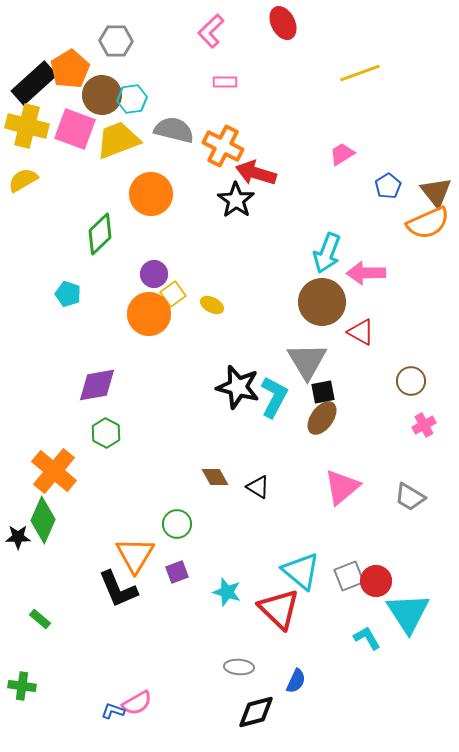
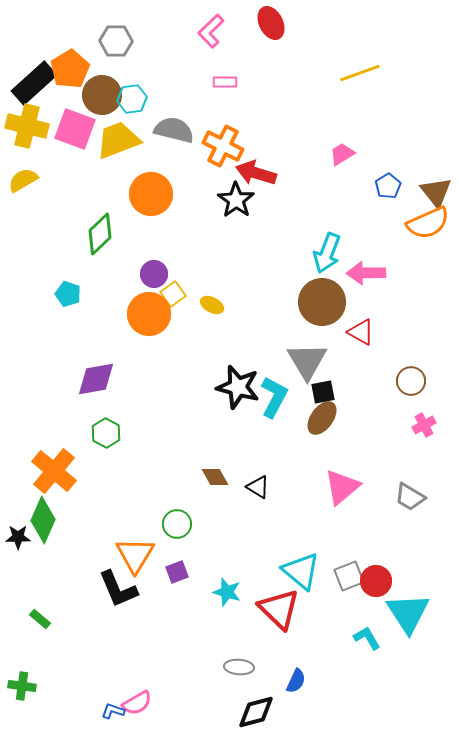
red ellipse at (283, 23): moved 12 px left
purple diamond at (97, 385): moved 1 px left, 6 px up
